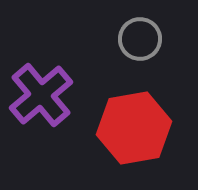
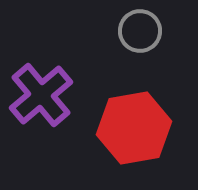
gray circle: moved 8 px up
